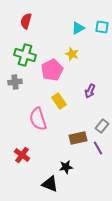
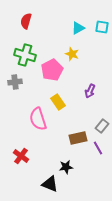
yellow rectangle: moved 1 px left, 1 px down
red cross: moved 1 px left, 1 px down
